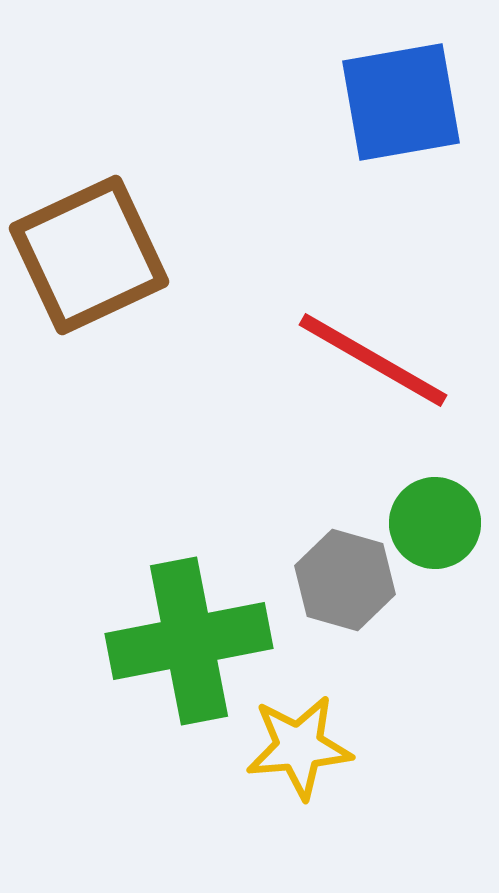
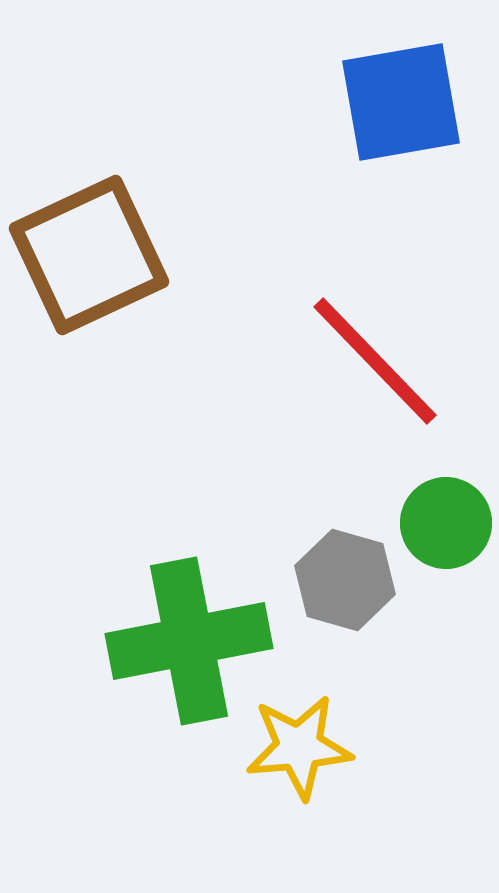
red line: moved 2 px right, 1 px down; rotated 16 degrees clockwise
green circle: moved 11 px right
